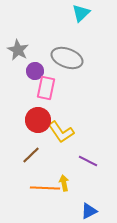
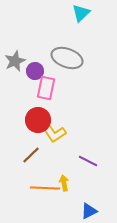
gray star: moved 3 px left, 11 px down; rotated 20 degrees clockwise
yellow L-shape: moved 8 px left
